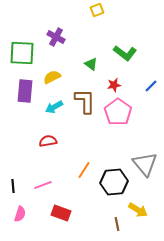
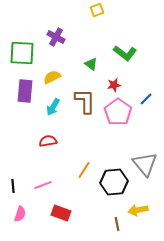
blue line: moved 5 px left, 13 px down
cyan arrow: moved 1 px left; rotated 30 degrees counterclockwise
yellow arrow: rotated 138 degrees clockwise
